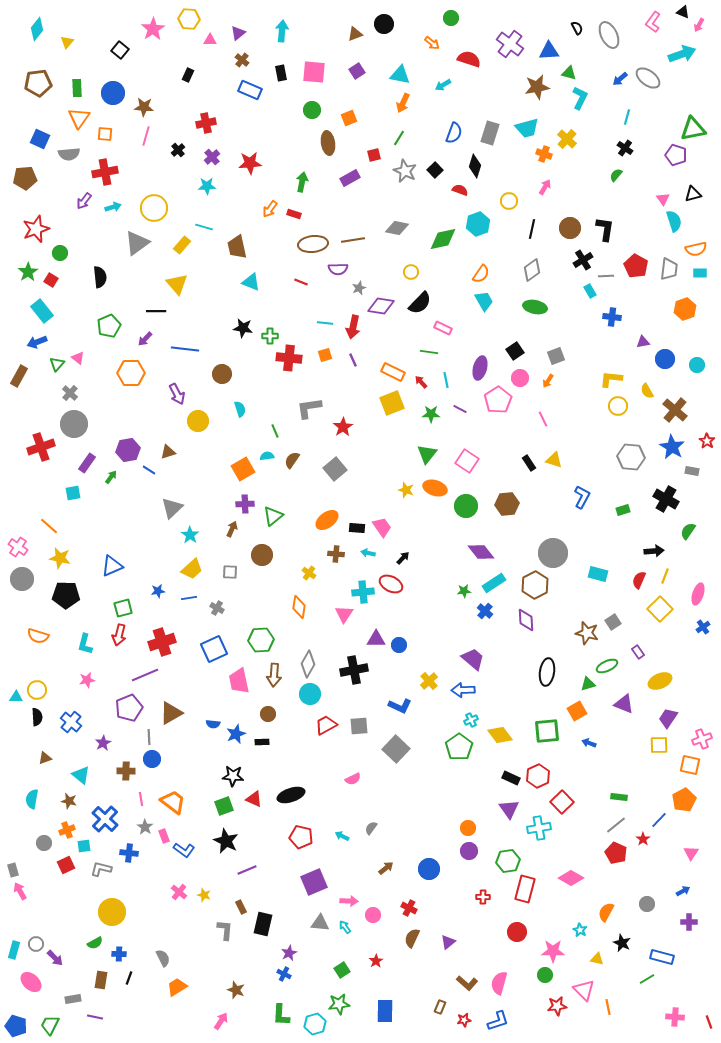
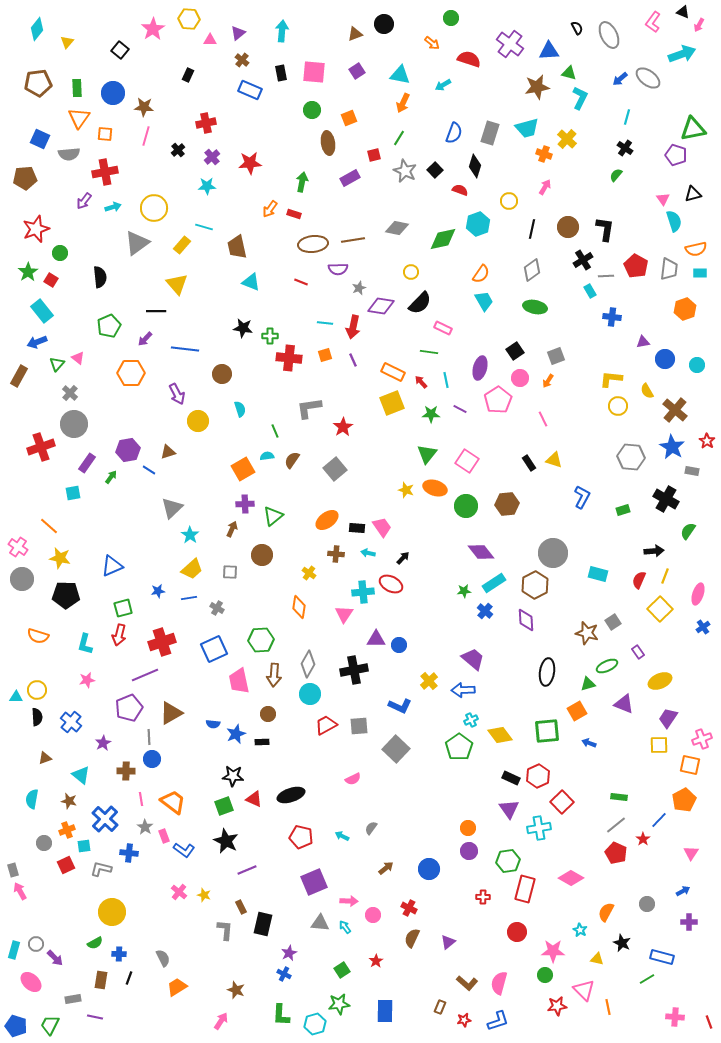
brown circle at (570, 228): moved 2 px left, 1 px up
